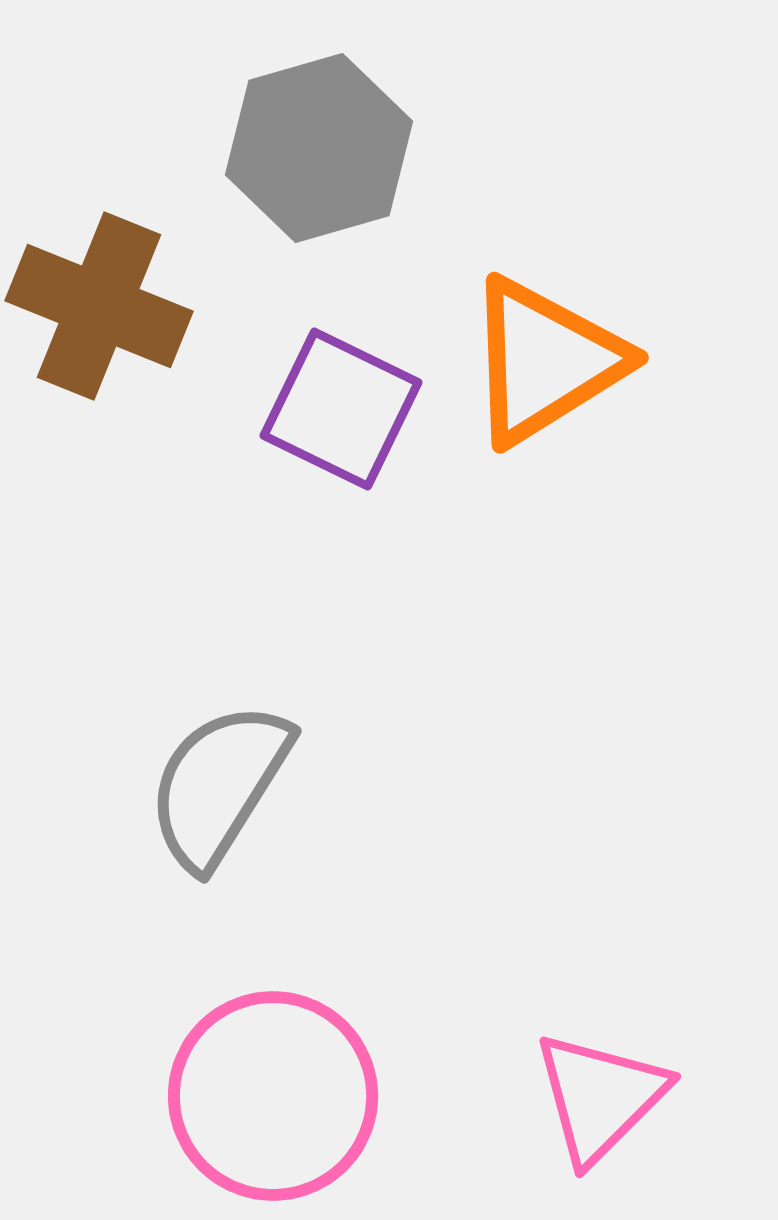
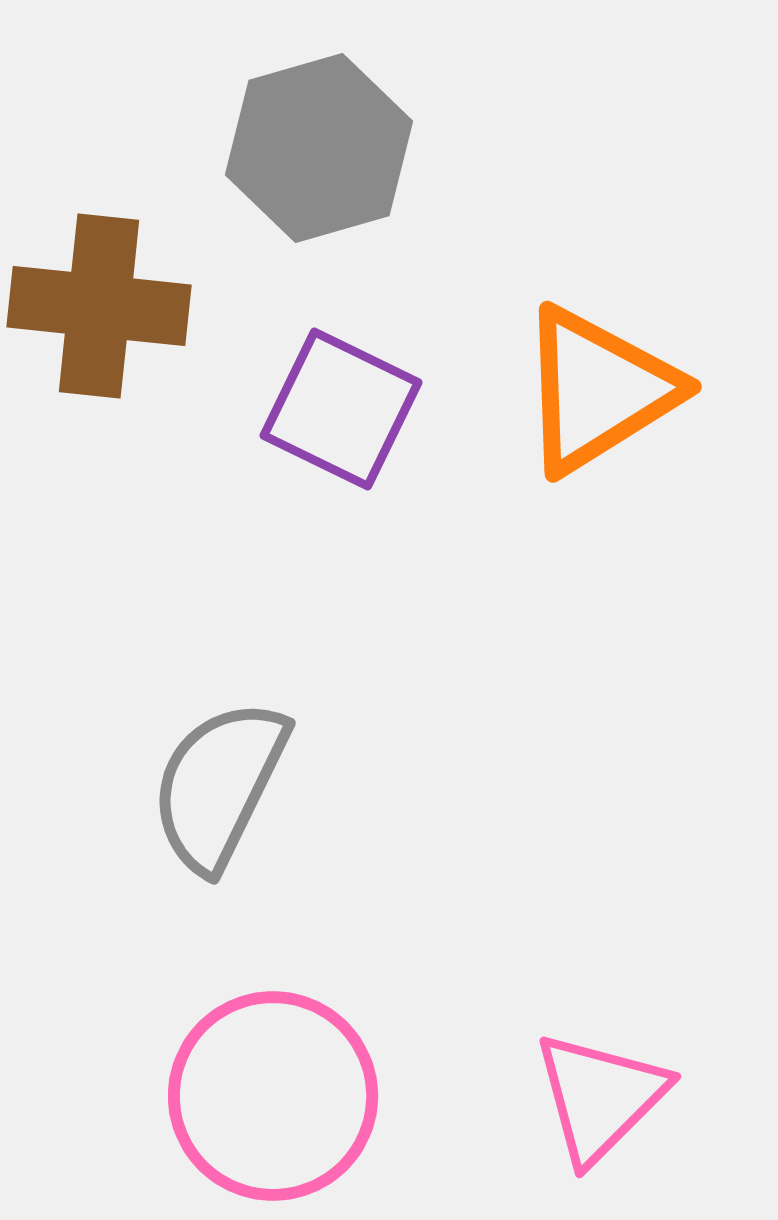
brown cross: rotated 16 degrees counterclockwise
orange triangle: moved 53 px right, 29 px down
gray semicircle: rotated 6 degrees counterclockwise
